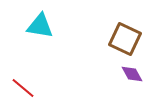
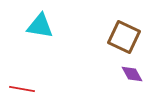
brown square: moved 1 px left, 2 px up
red line: moved 1 px left, 1 px down; rotated 30 degrees counterclockwise
